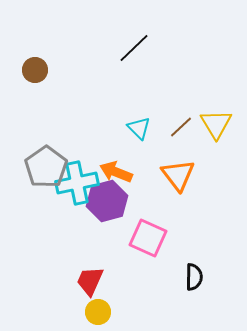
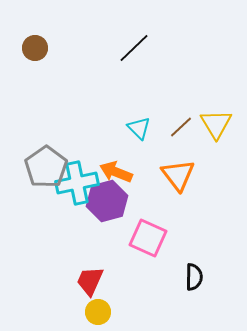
brown circle: moved 22 px up
